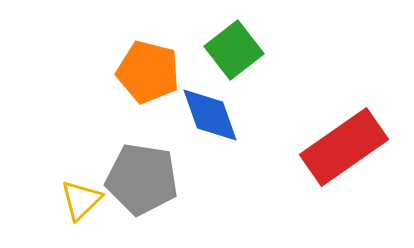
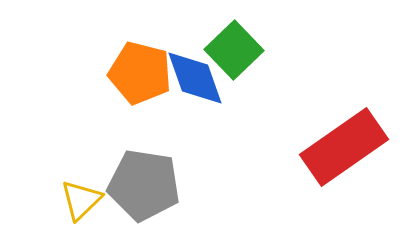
green square: rotated 6 degrees counterclockwise
orange pentagon: moved 8 px left, 1 px down
blue diamond: moved 15 px left, 37 px up
gray pentagon: moved 2 px right, 6 px down
